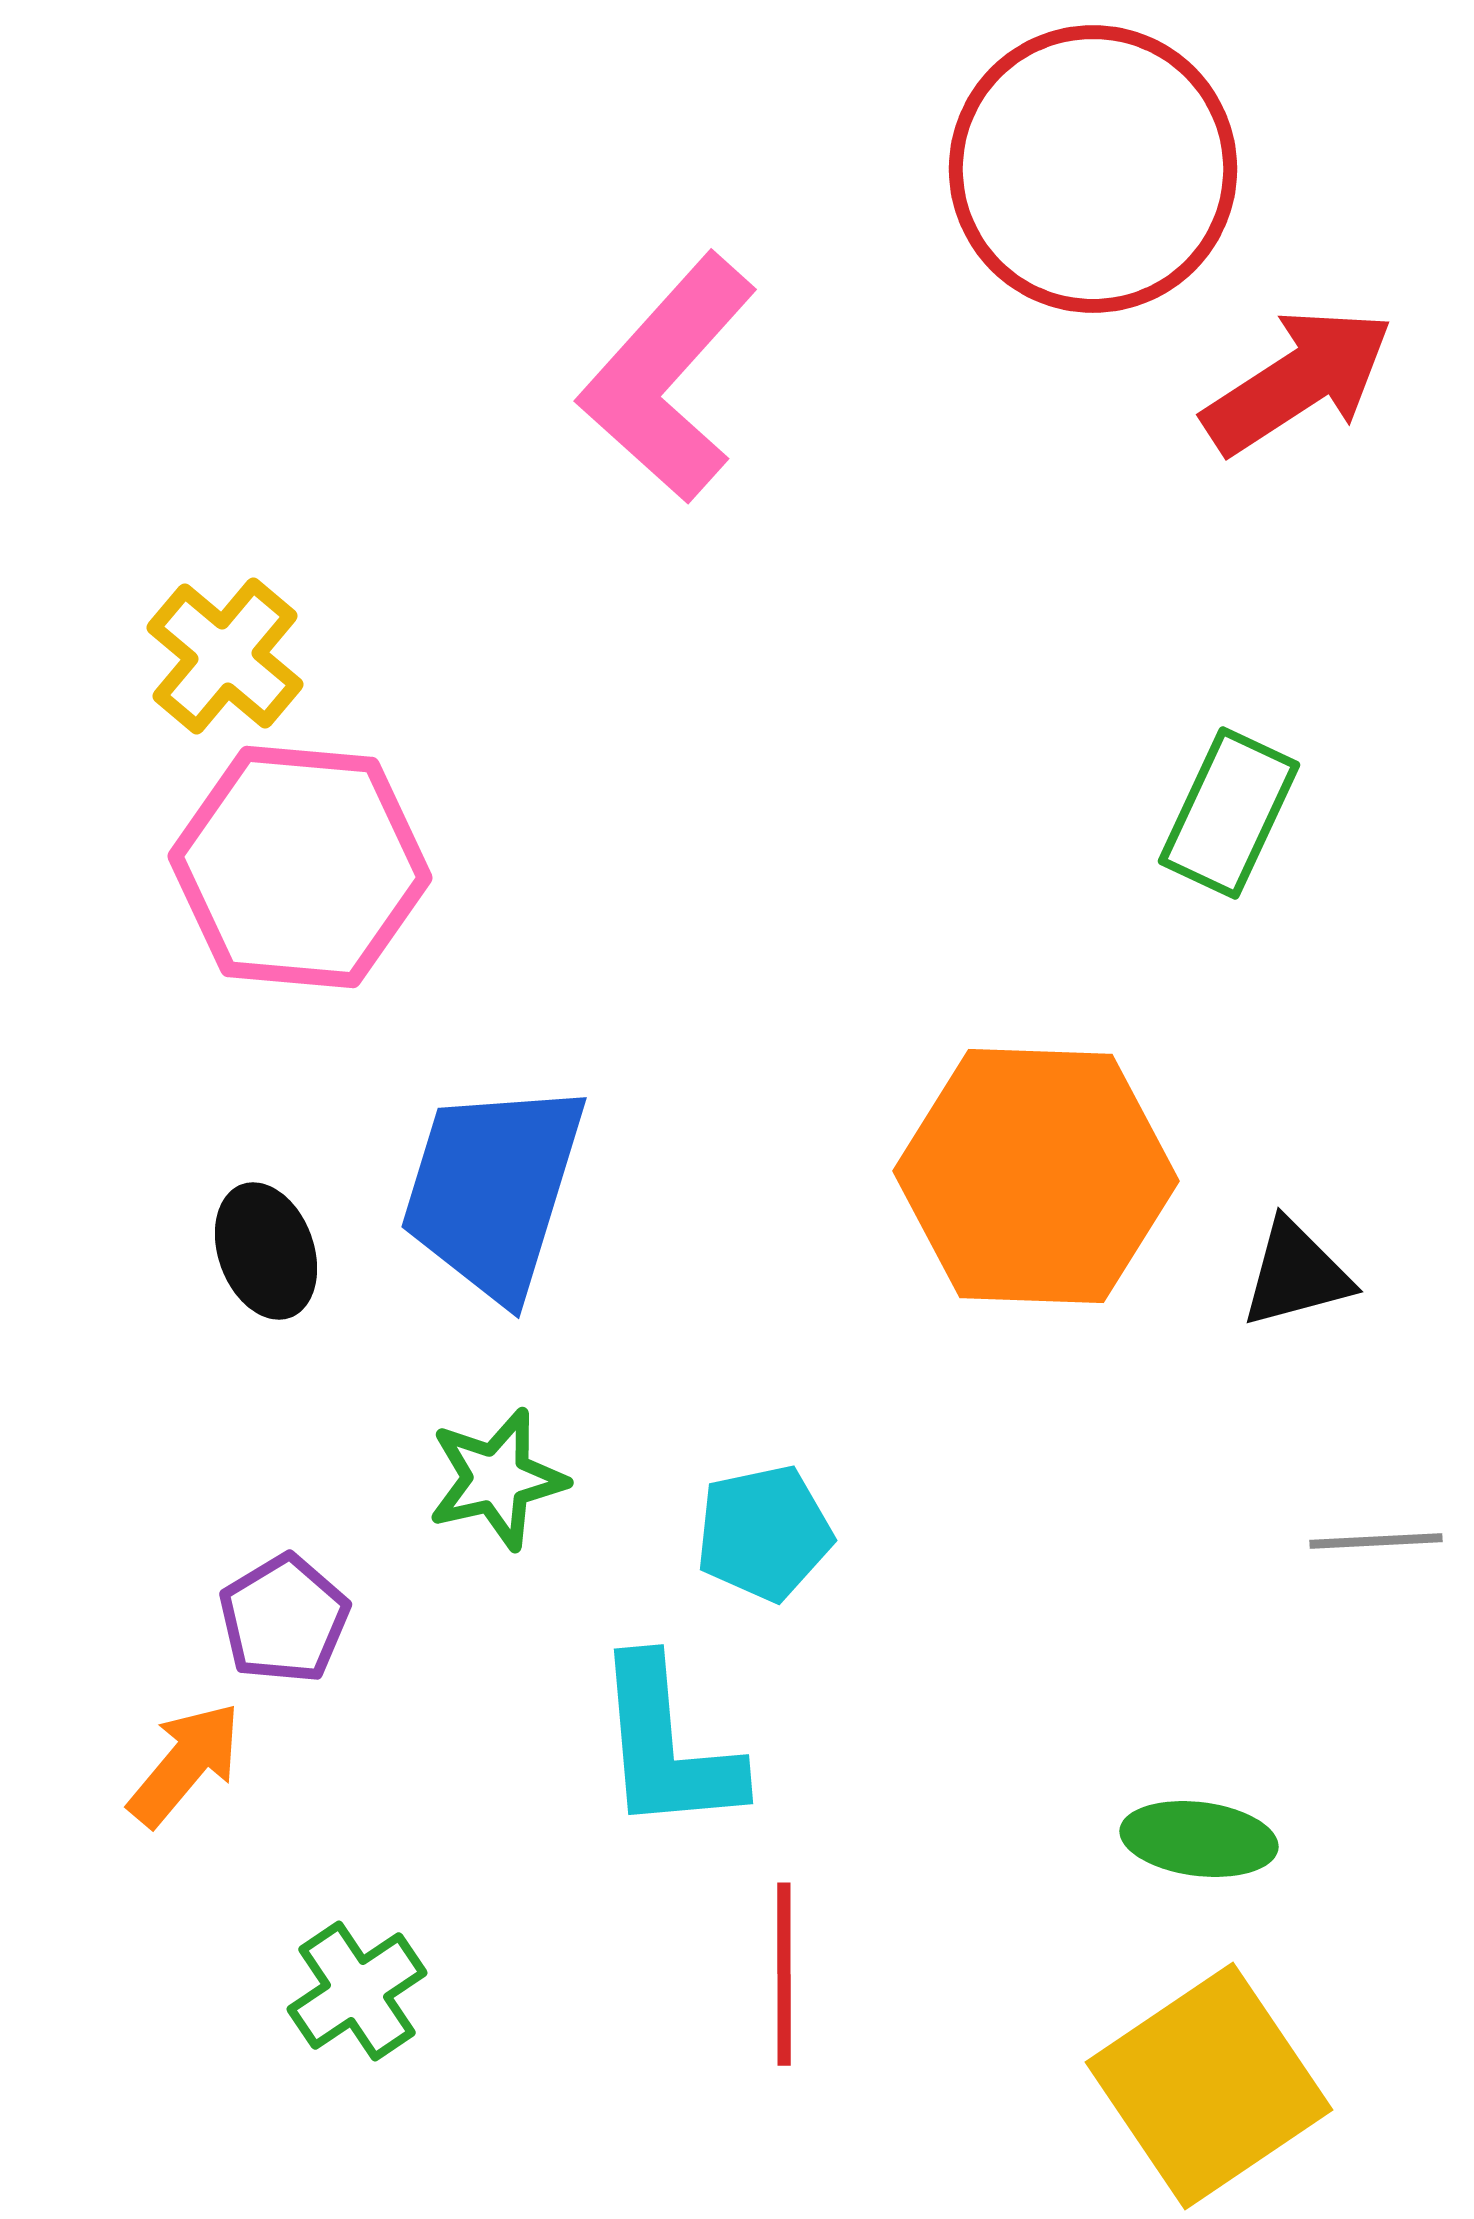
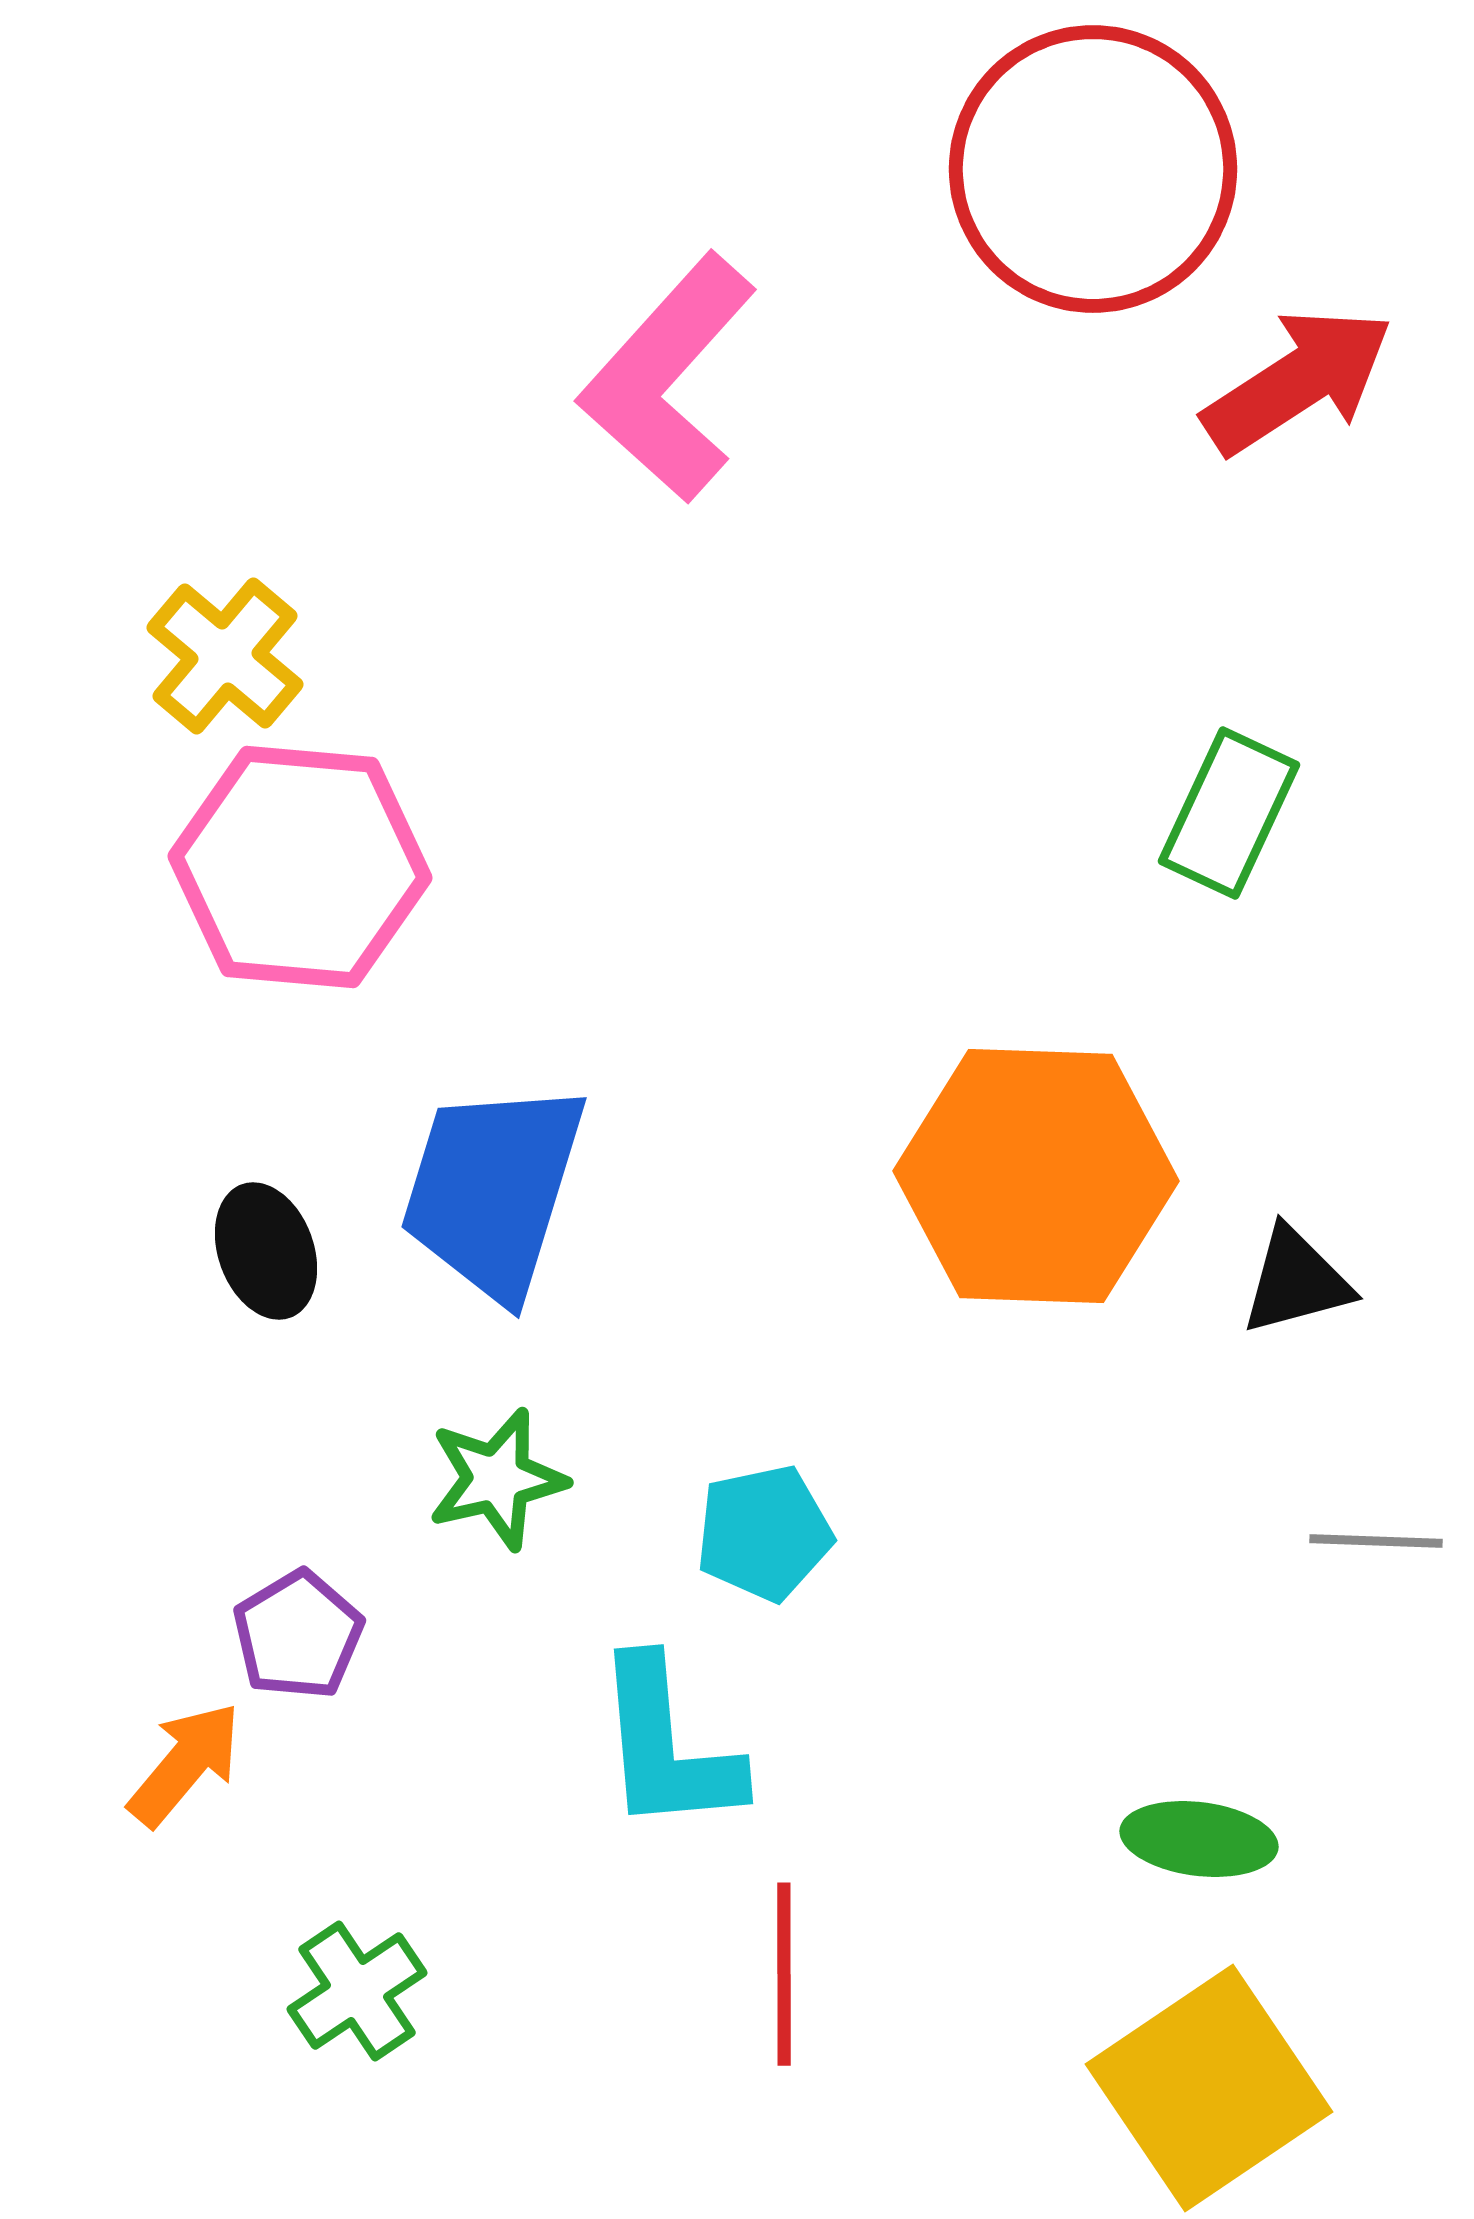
black triangle: moved 7 px down
gray line: rotated 5 degrees clockwise
purple pentagon: moved 14 px right, 16 px down
yellow square: moved 2 px down
